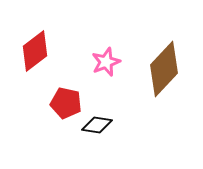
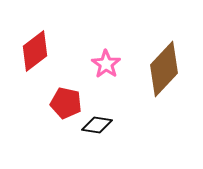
pink star: moved 2 px down; rotated 16 degrees counterclockwise
